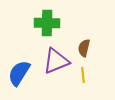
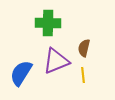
green cross: moved 1 px right
blue semicircle: moved 2 px right
